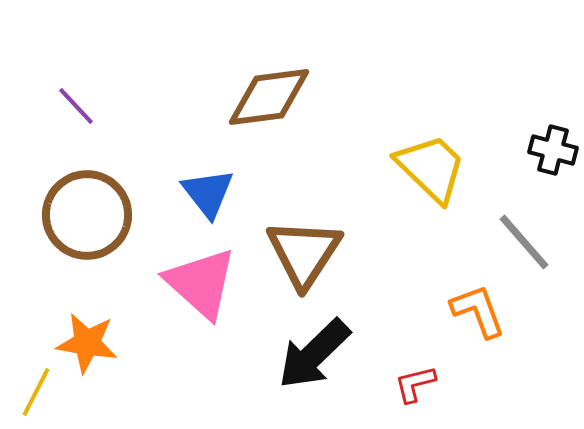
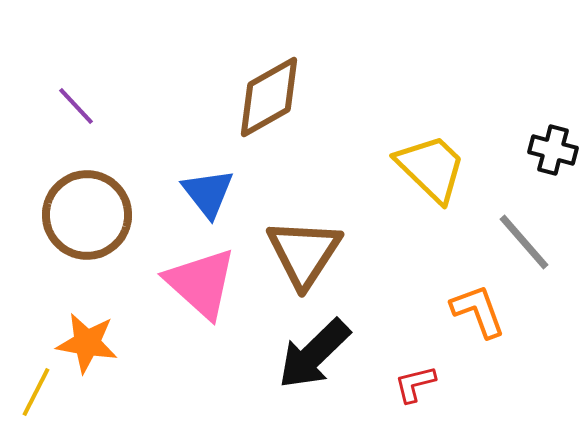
brown diamond: rotated 22 degrees counterclockwise
